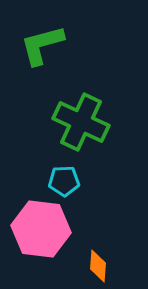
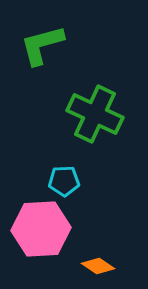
green cross: moved 14 px right, 8 px up
pink hexagon: rotated 10 degrees counterclockwise
orange diamond: rotated 60 degrees counterclockwise
